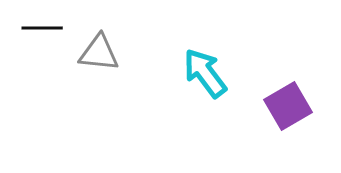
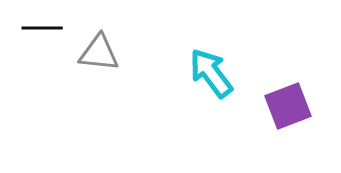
cyan arrow: moved 6 px right
purple square: rotated 9 degrees clockwise
